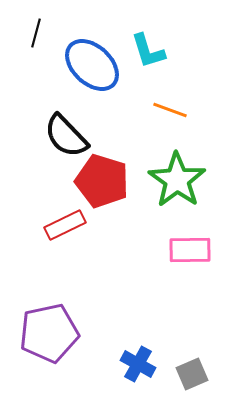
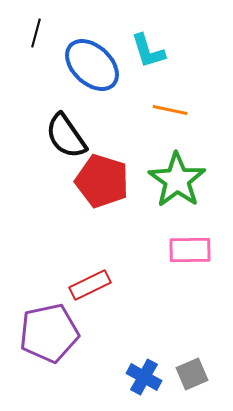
orange line: rotated 8 degrees counterclockwise
black semicircle: rotated 9 degrees clockwise
red rectangle: moved 25 px right, 60 px down
blue cross: moved 6 px right, 13 px down
